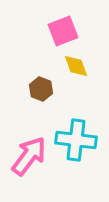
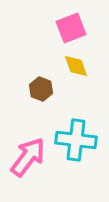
pink square: moved 8 px right, 3 px up
pink arrow: moved 1 px left, 1 px down
